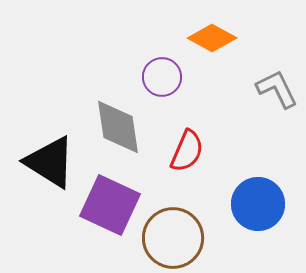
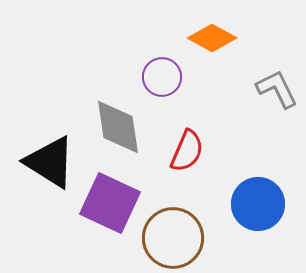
purple square: moved 2 px up
